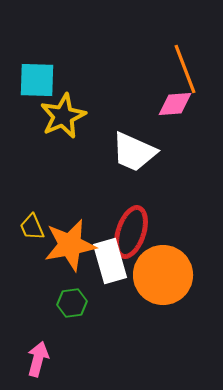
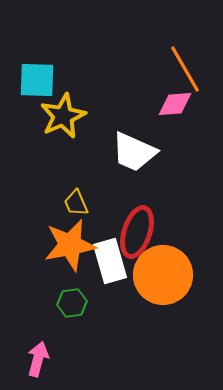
orange line: rotated 9 degrees counterclockwise
yellow trapezoid: moved 44 px right, 24 px up
red ellipse: moved 6 px right
